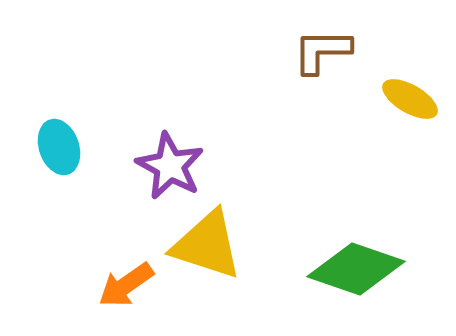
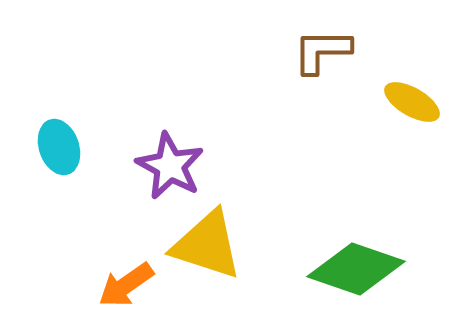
yellow ellipse: moved 2 px right, 3 px down
